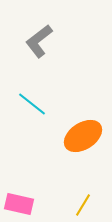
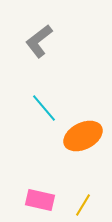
cyan line: moved 12 px right, 4 px down; rotated 12 degrees clockwise
orange ellipse: rotated 6 degrees clockwise
pink rectangle: moved 21 px right, 4 px up
